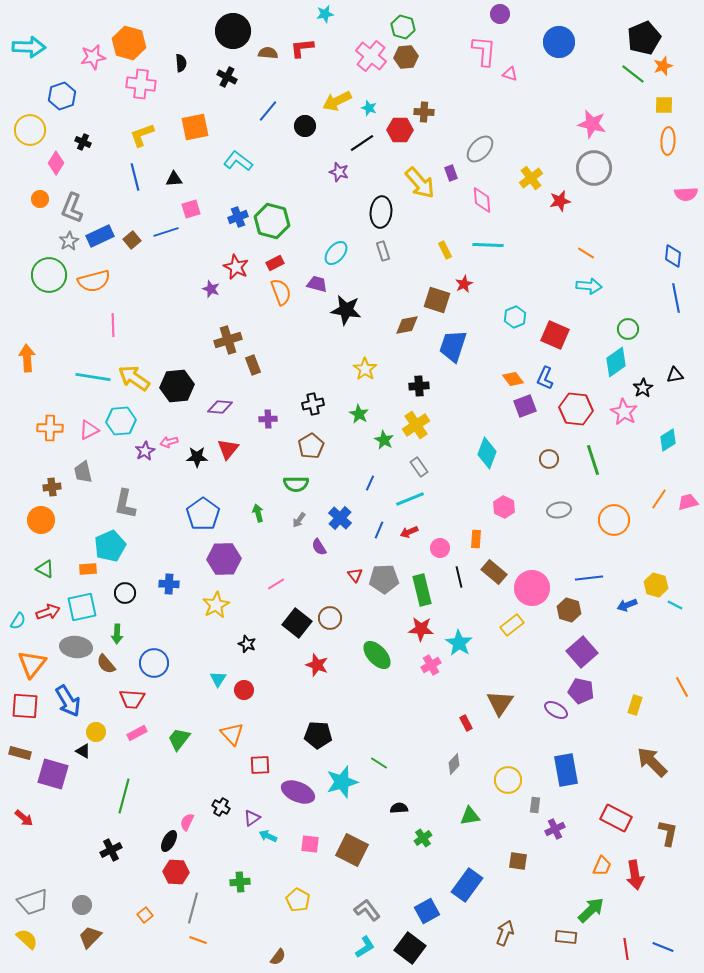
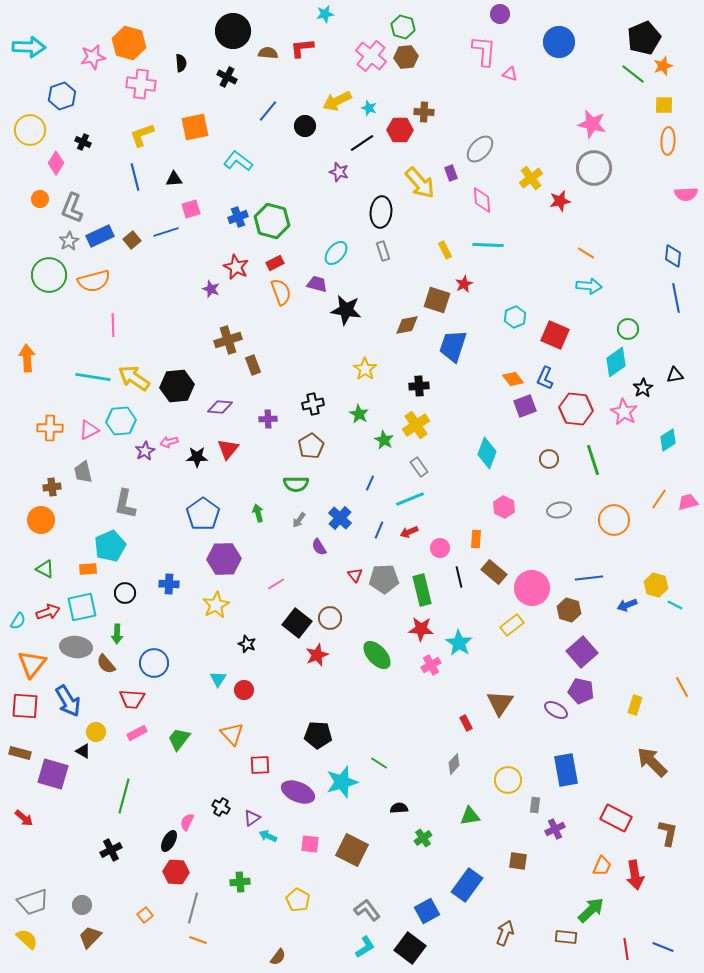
red star at (317, 665): moved 10 px up; rotated 30 degrees clockwise
